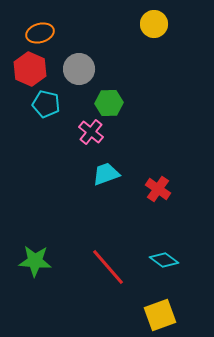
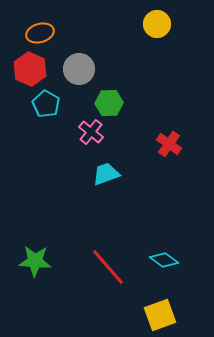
yellow circle: moved 3 px right
cyan pentagon: rotated 16 degrees clockwise
red cross: moved 11 px right, 45 px up
